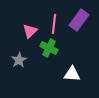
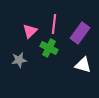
purple rectangle: moved 1 px right, 13 px down
gray star: rotated 21 degrees clockwise
white triangle: moved 11 px right, 9 px up; rotated 12 degrees clockwise
